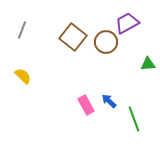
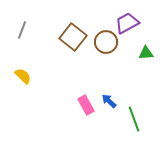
green triangle: moved 2 px left, 11 px up
